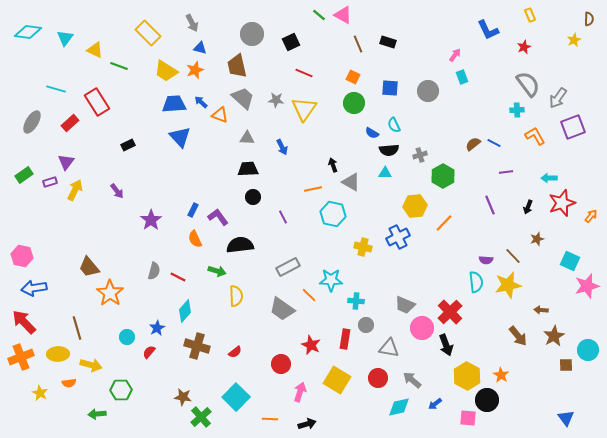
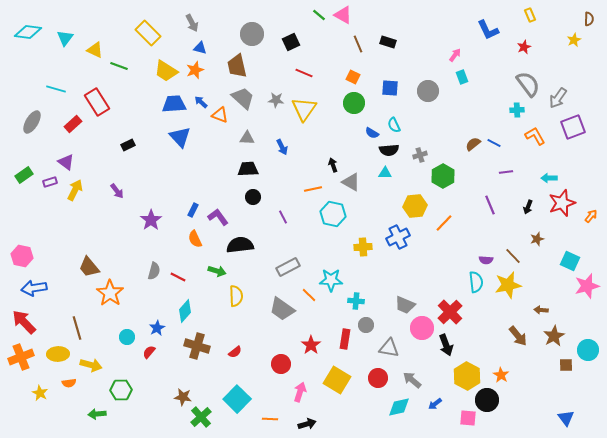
red rectangle at (70, 123): moved 3 px right, 1 px down
purple triangle at (66, 162): rotated 30 degrees counterclockwise
yellow cross at (363, 247): rotated 18 degrees counterclockwise
red star at (311, 345): rotated 12 degrees clockwise
cyan square at (236, 397): moved 1 px right, 2 px down
